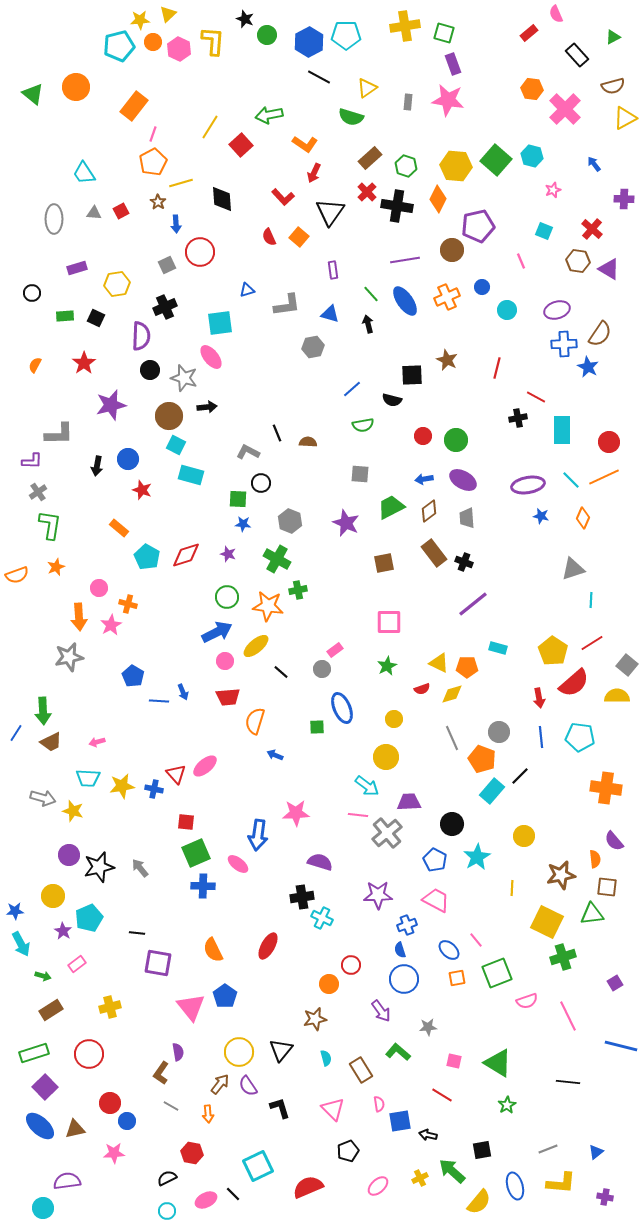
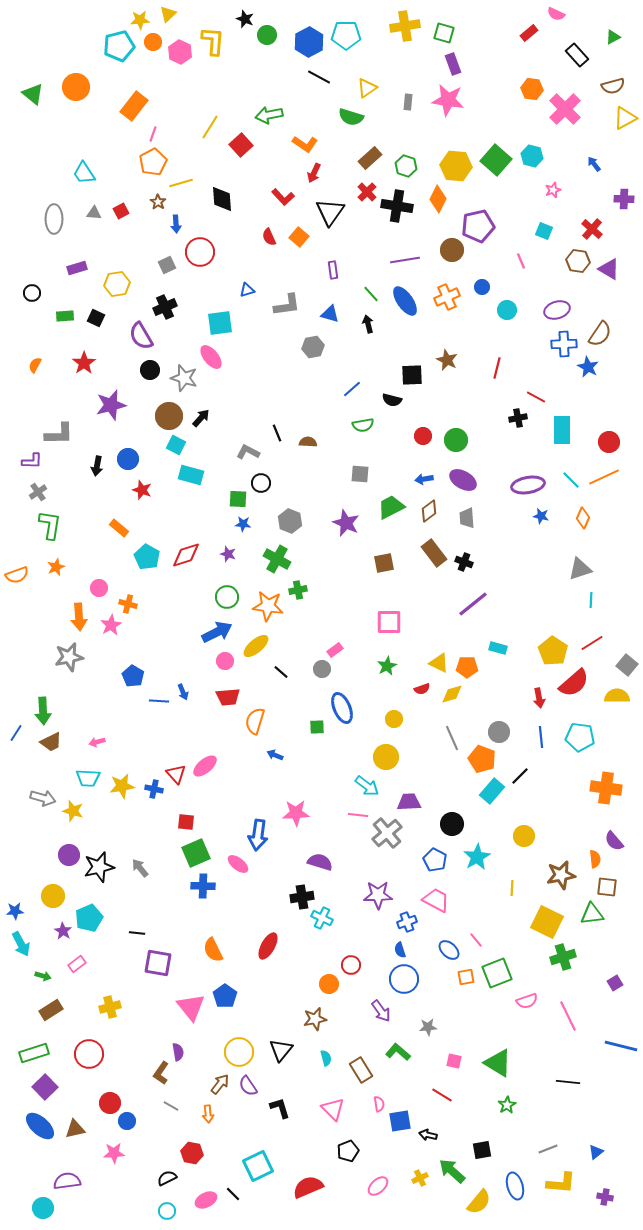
pink semicircle at (556, 14): rotated 42 degrees counterclockwise
pink hexagon at (179, 49): moved 1 px right, 3 px down
purple semicircle at (141, 336): rotated 148 degrees clockwise
black arrow at (207, 407): moved 6 px left, 11 px down; rotated 42 degrees counterclockwise
gray triangle at (573, 569): moved 7 px right
blue cross at (407, 925): moved 3 px up
orange square at (457, 978): moved 9 px right, 1 px up
